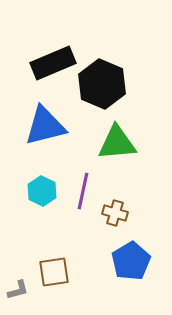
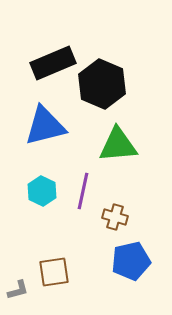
green triangle: moved 1 px right, 2 px down
brown cross: moved 4 px down
blue pentagon: rotated 18 degrees clockwise
